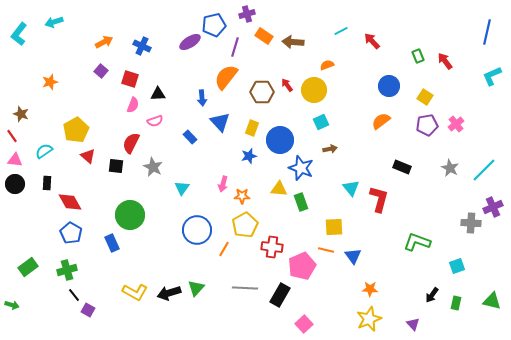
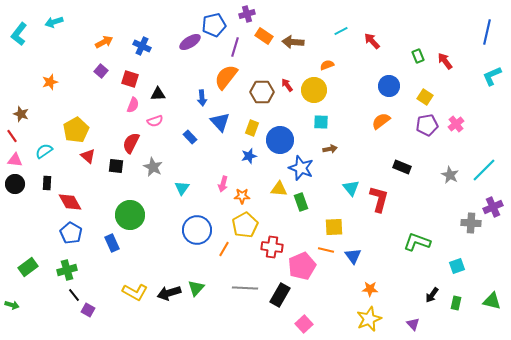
cyan square at (321, 122): rotated 28 degrees clockwise
gray star at (450, 168): moved 7 px down
